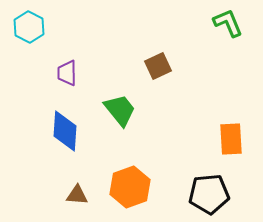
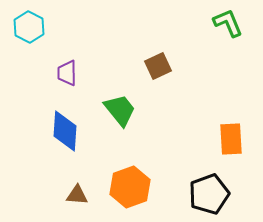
black pentagon: rotated 15 degrees counterclockwise
